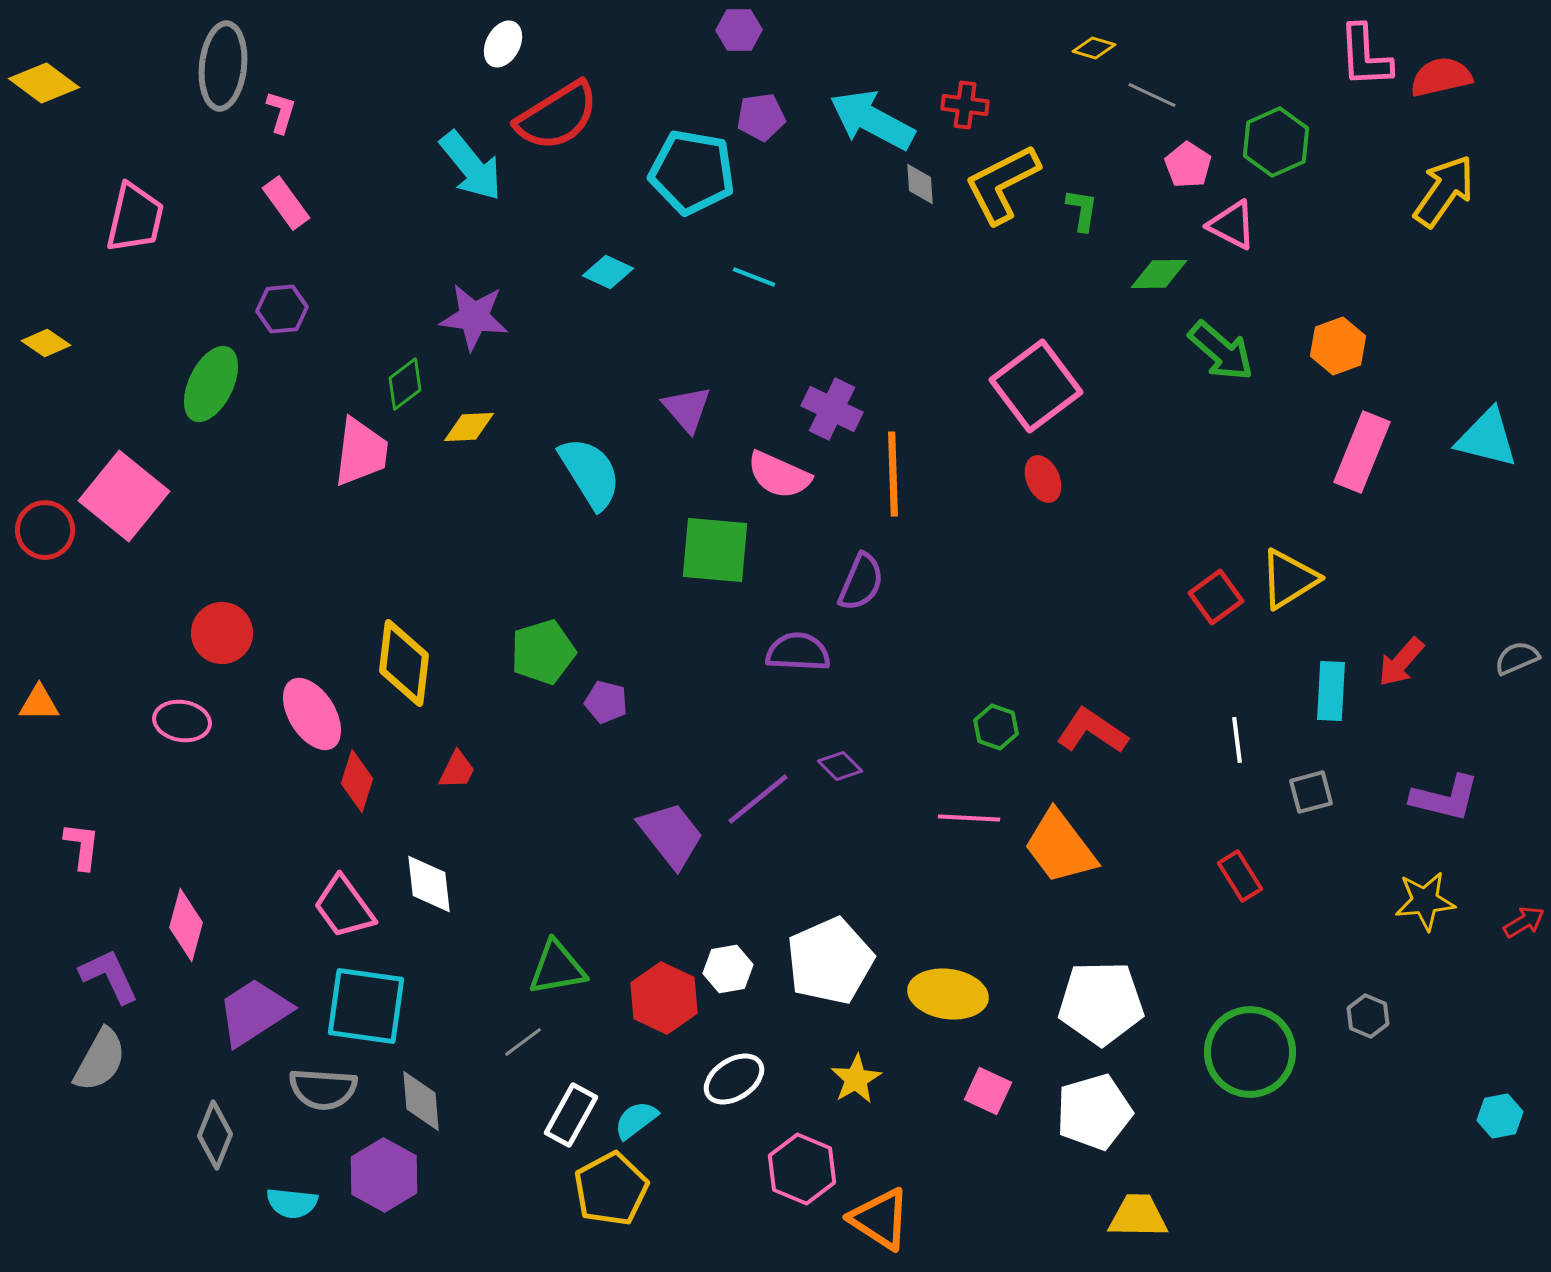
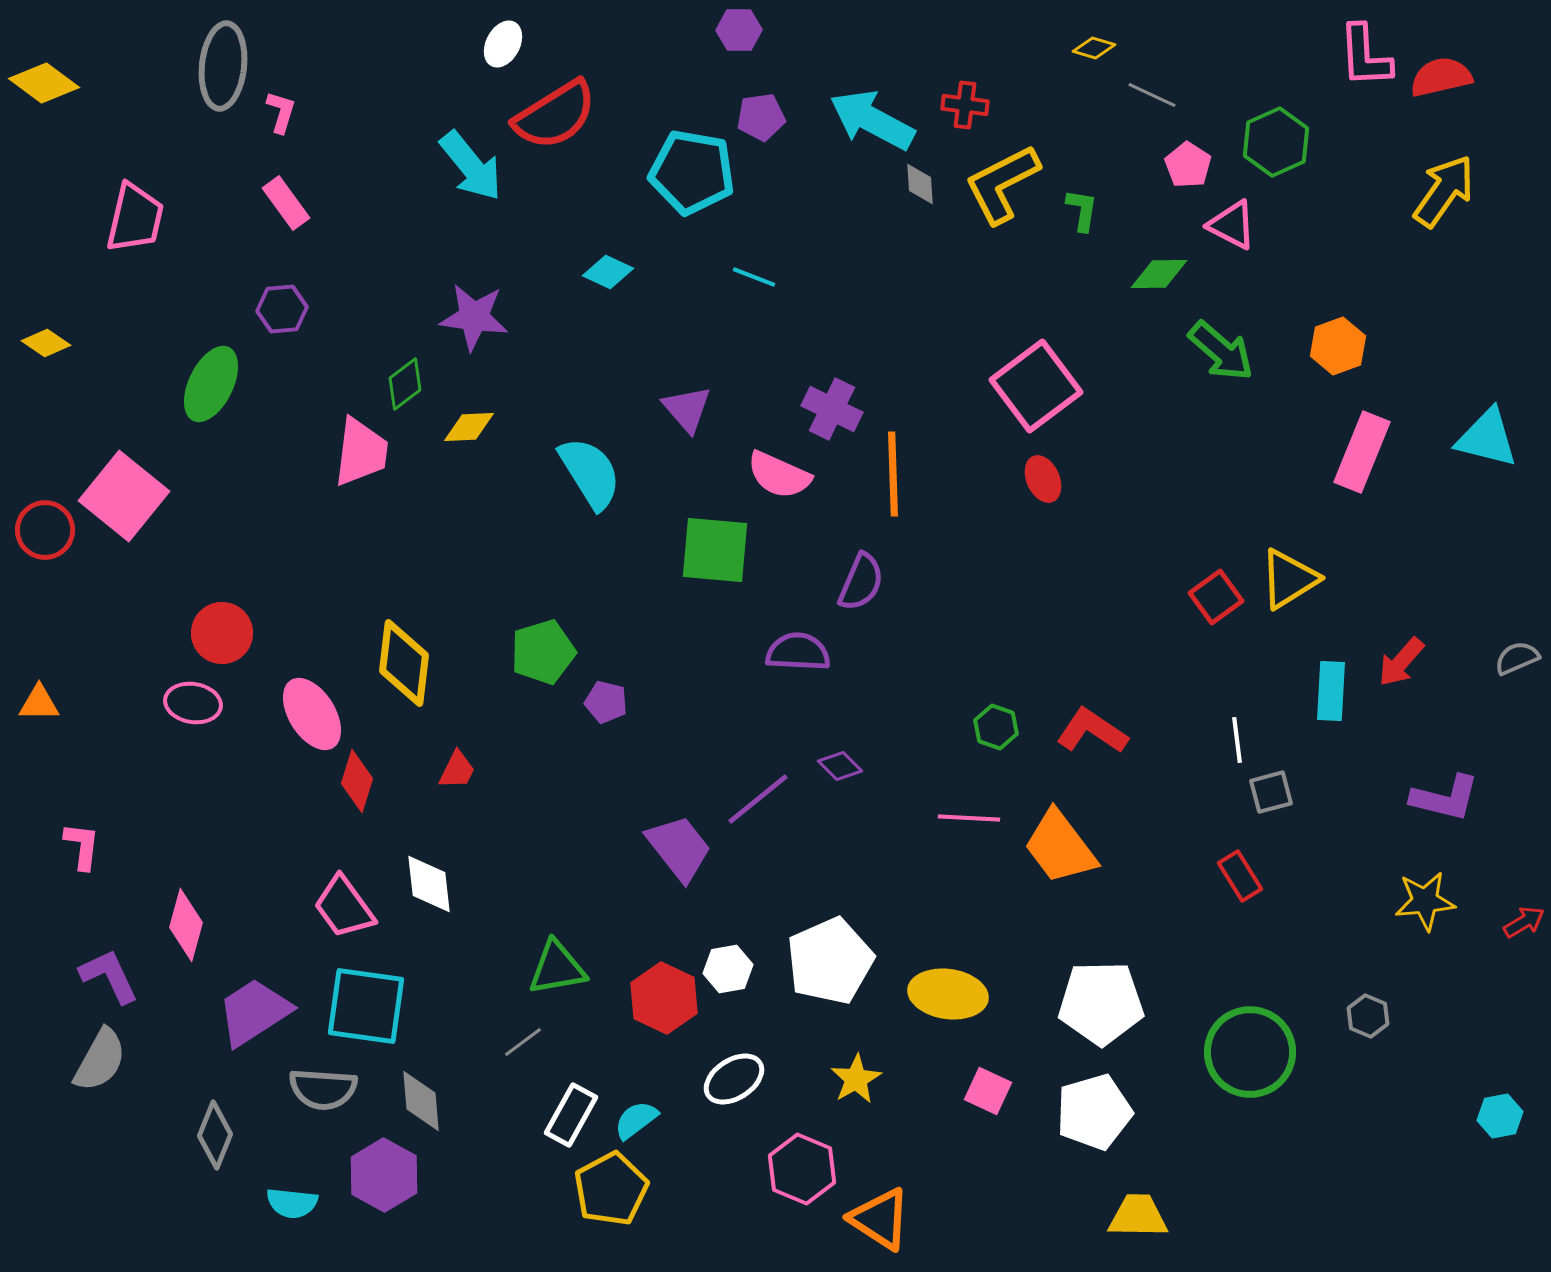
red semicircle at (557, 116): moved 2 px left, 1 px up
pink ellipse at (182, 721): moved 11 px right, 18 px up
gray square at (1311, 792): moved 40 px left
purple trapezoid at (671, 835): moved 8 px right, 13 px down
